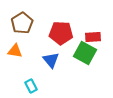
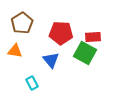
cyan rectangle: moved 1 px right, 3 px up
